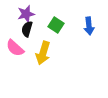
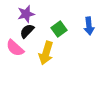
green square: moved 3 px right, 4 px down; rotated 21 degrees clockwise
black semicircle: moved 2 px down; rotated 28 degrees clockwise
yellow arrow: moved 3 px right
